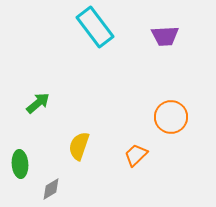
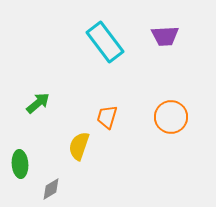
cyan rectangle: moved 10 px right, 15 px down
orange trapezoid: moved 29 px left, 38 px up; rotated 30 degrees counterclockwise
